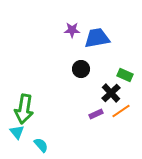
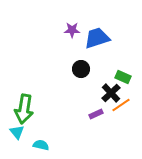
blue trapezoid: rotated 8 degrees counterclockwise
green rectangle: moved 2 px left, 2 px down
orange line: moved 6 px up
cyan semicircle: rotated 35 degrees counterclockwise
